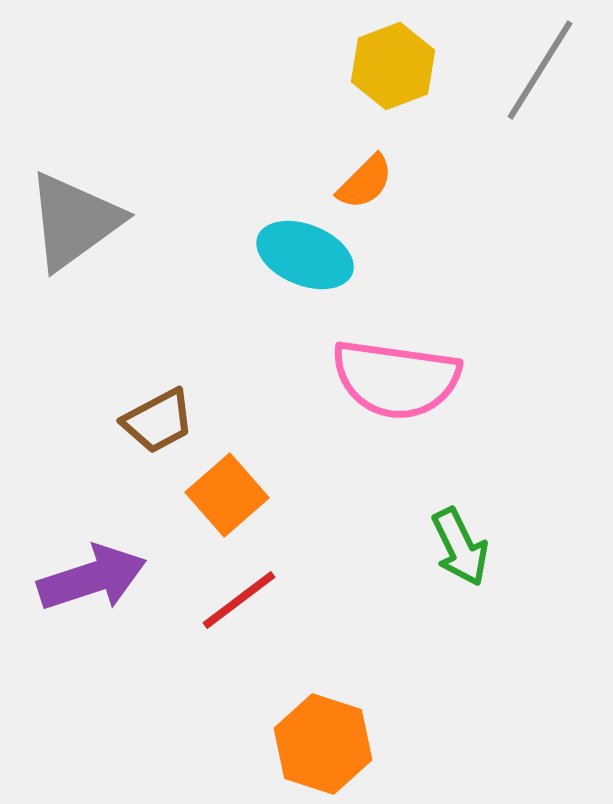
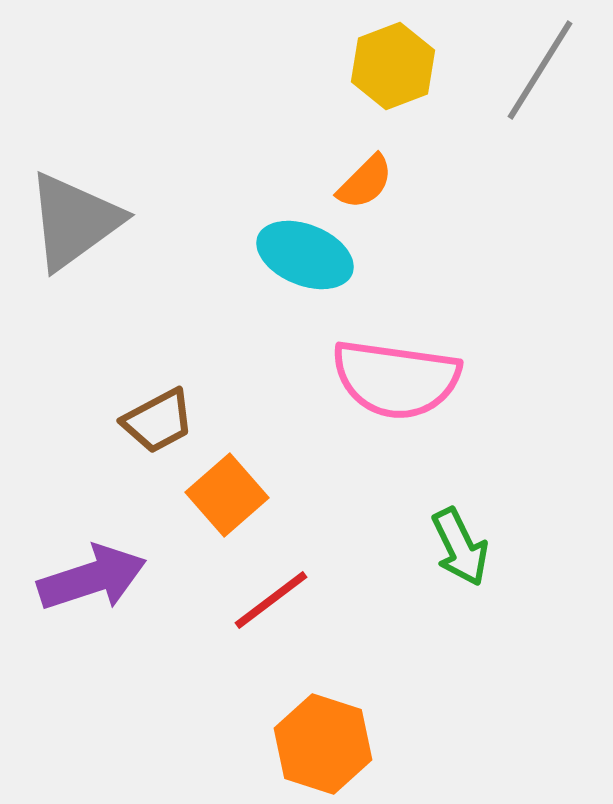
red line: moved 32 px right
